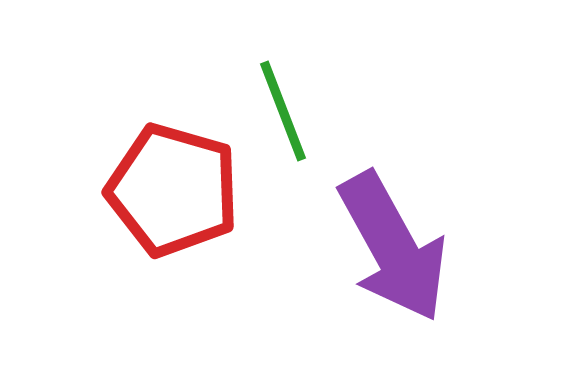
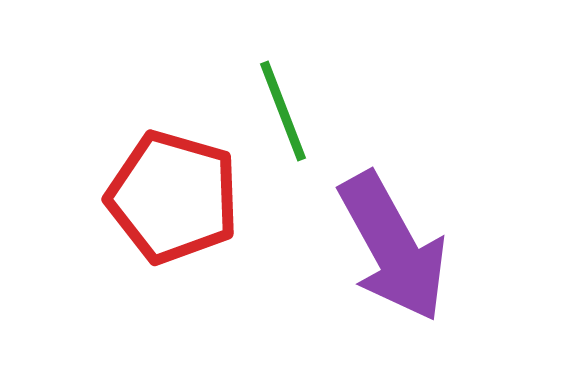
red pentagon: moved 7 px down
